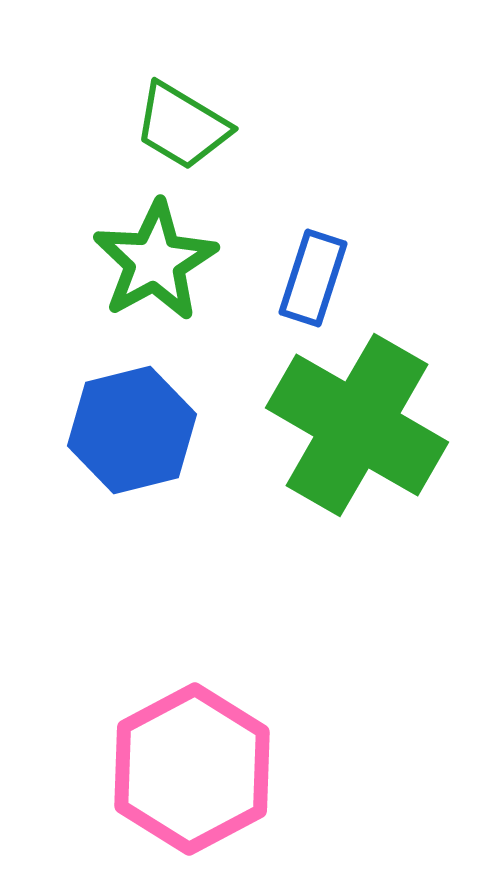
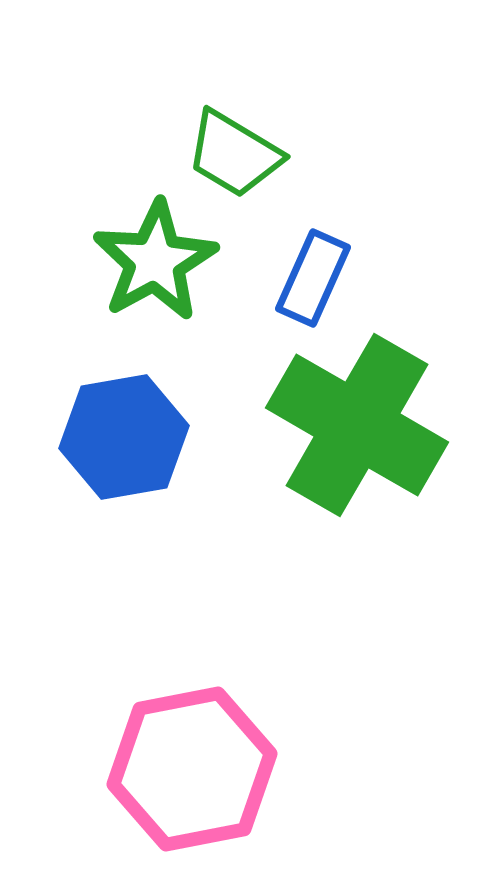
green trapezoid: moved 52 px right, 28 px down
blue rectangle: rotated 6 degrees clockwise
blue hexagon: moved 8 px left, 7 px down; rotated 4 degrees clockwise
pink hexagon: rotated 17 degrees clockwise
